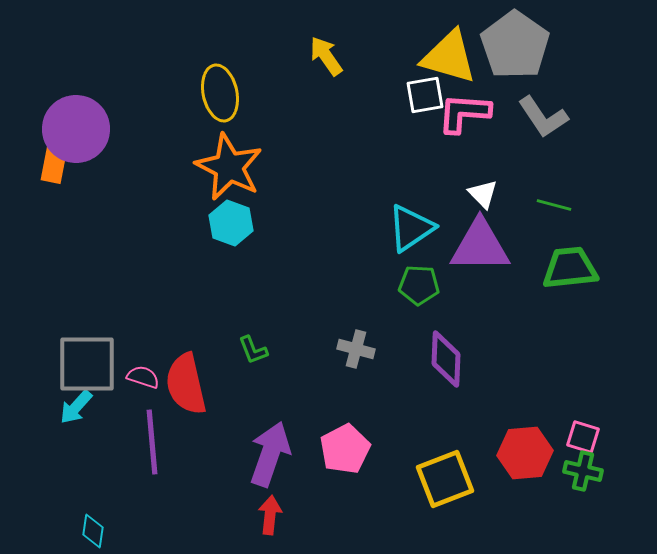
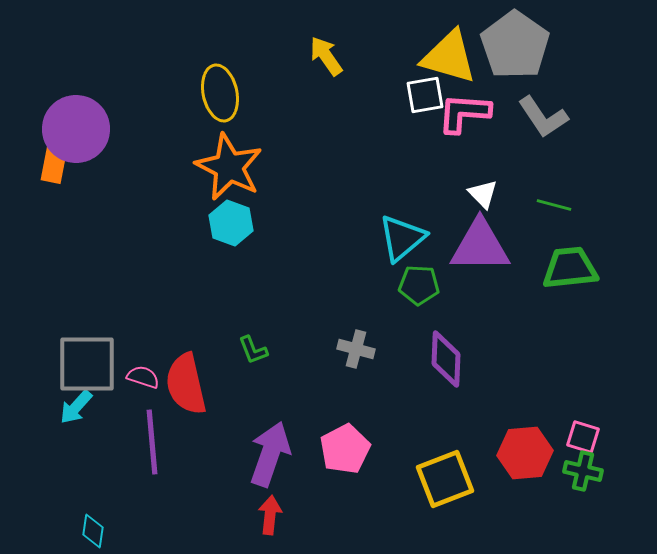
cyan triangle: moved 9 px left, 10 px down; rotated 6 degrees counterclockwise
